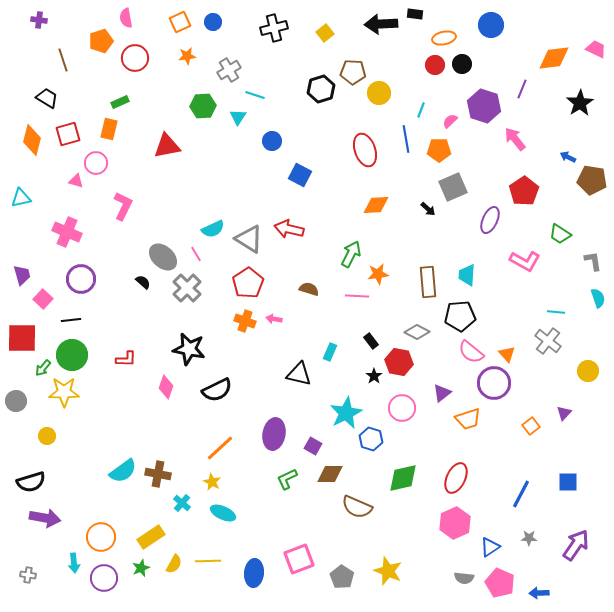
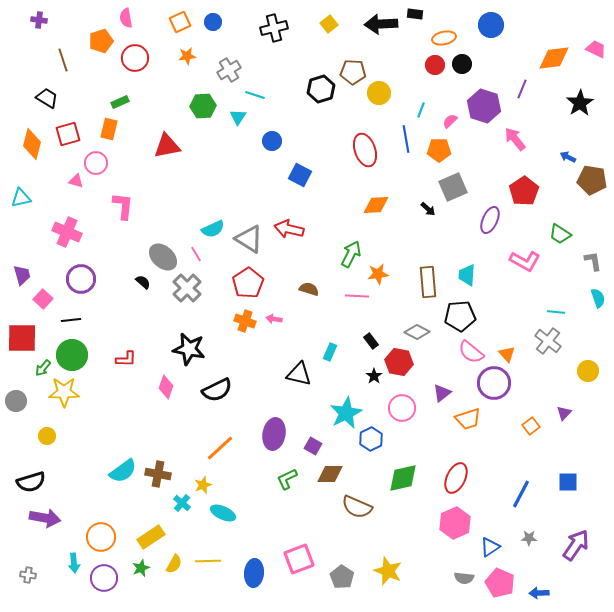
yellow square at (325, 33): moved 4 px right, 9 px up
orange diamond at (32, 140): moved 4 px down
pink L-shape at (123, 206): rotated 20 degrees counterclockwise
blue hexagon at (371, 439): rotated 15 degrees clockwise
yellow star at (212, 482): moved 9 px left, 3 px down; rotated 24 degrees clockwise
